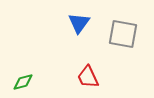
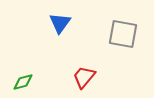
blue triangle: moved 19 px left
red trapezoid: moved 4 px left; rotated 65 degrees clockwise
